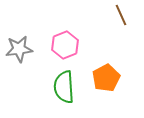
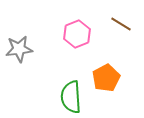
brown line: moved 9 px down; rotated 35 degrees counterclockwise
pink hexagon: moved 12 px right, 11 px up
green semicircle: moved 7 px right, 10 px down
